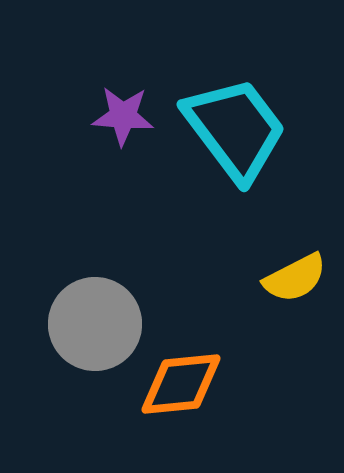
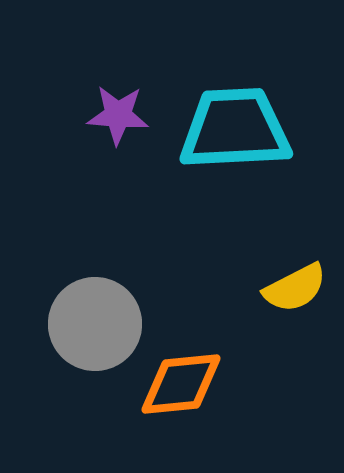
purple star: moved 5 px left, 1 px up
cyan trapezoid: rotated 56 degrees counterclockwise
yellow semicircle: moved 10 px down
